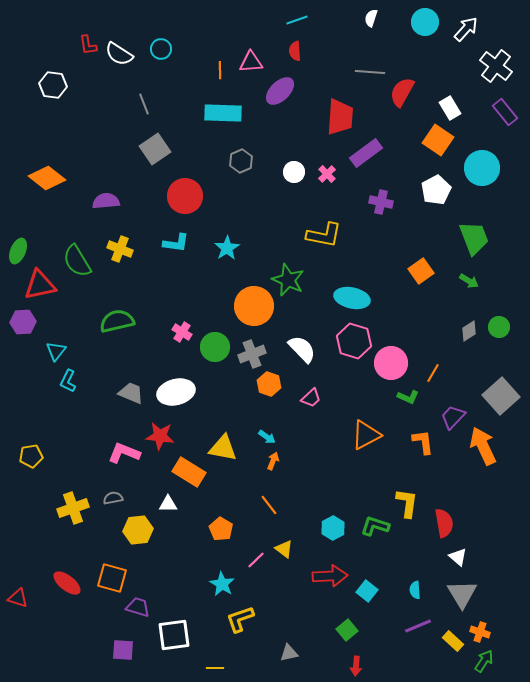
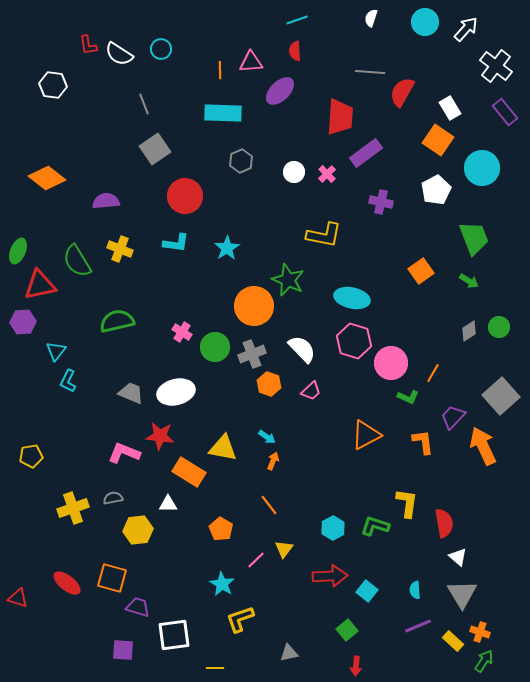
pink trapezoid at (311, 398): moved 7 px up
yellow triangle at (284, 549): rotated 30 degrees clockwise
